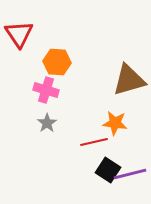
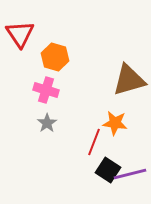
red triangle: moved 1 px right
orange hexagon: moved 2 px left, 5 px up; rotated 12 degrees clockwise
red line: rotated 56 degrees counterclockwise
